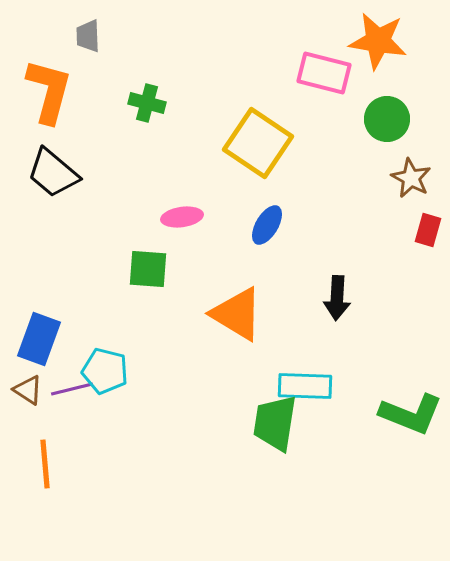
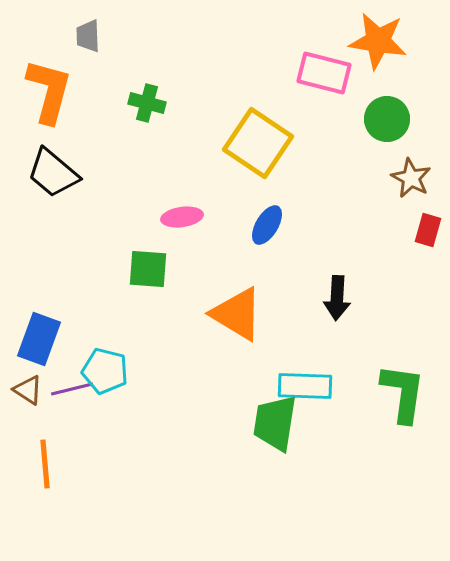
green L-shape: moved 8 px left, 21 px up; rotated 104 degrees counterclockwise
